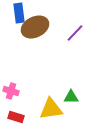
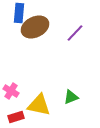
blue rectangle: rotated 12 degrees clockwise
pink cross: rotated 14 degrees clockwise
green triangle: rotated 21 degrees counterclockwise
yellow triangle: moved 12 px left, 4 px up; rotated 20 degrees clockwise
red rectangle: rotated 35 degrees counterclockwise
